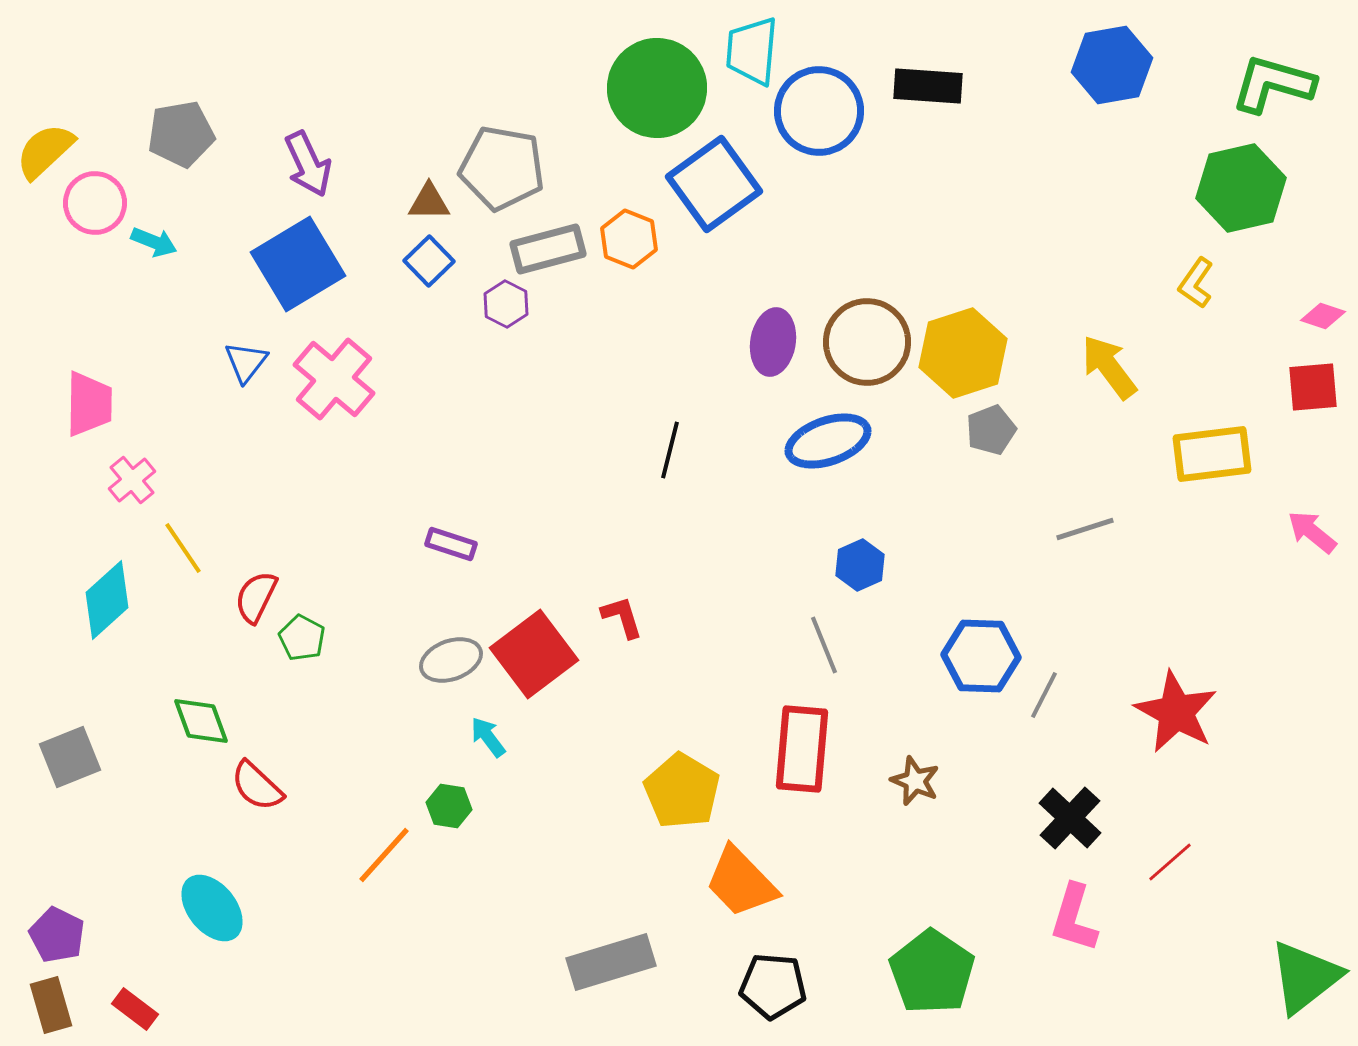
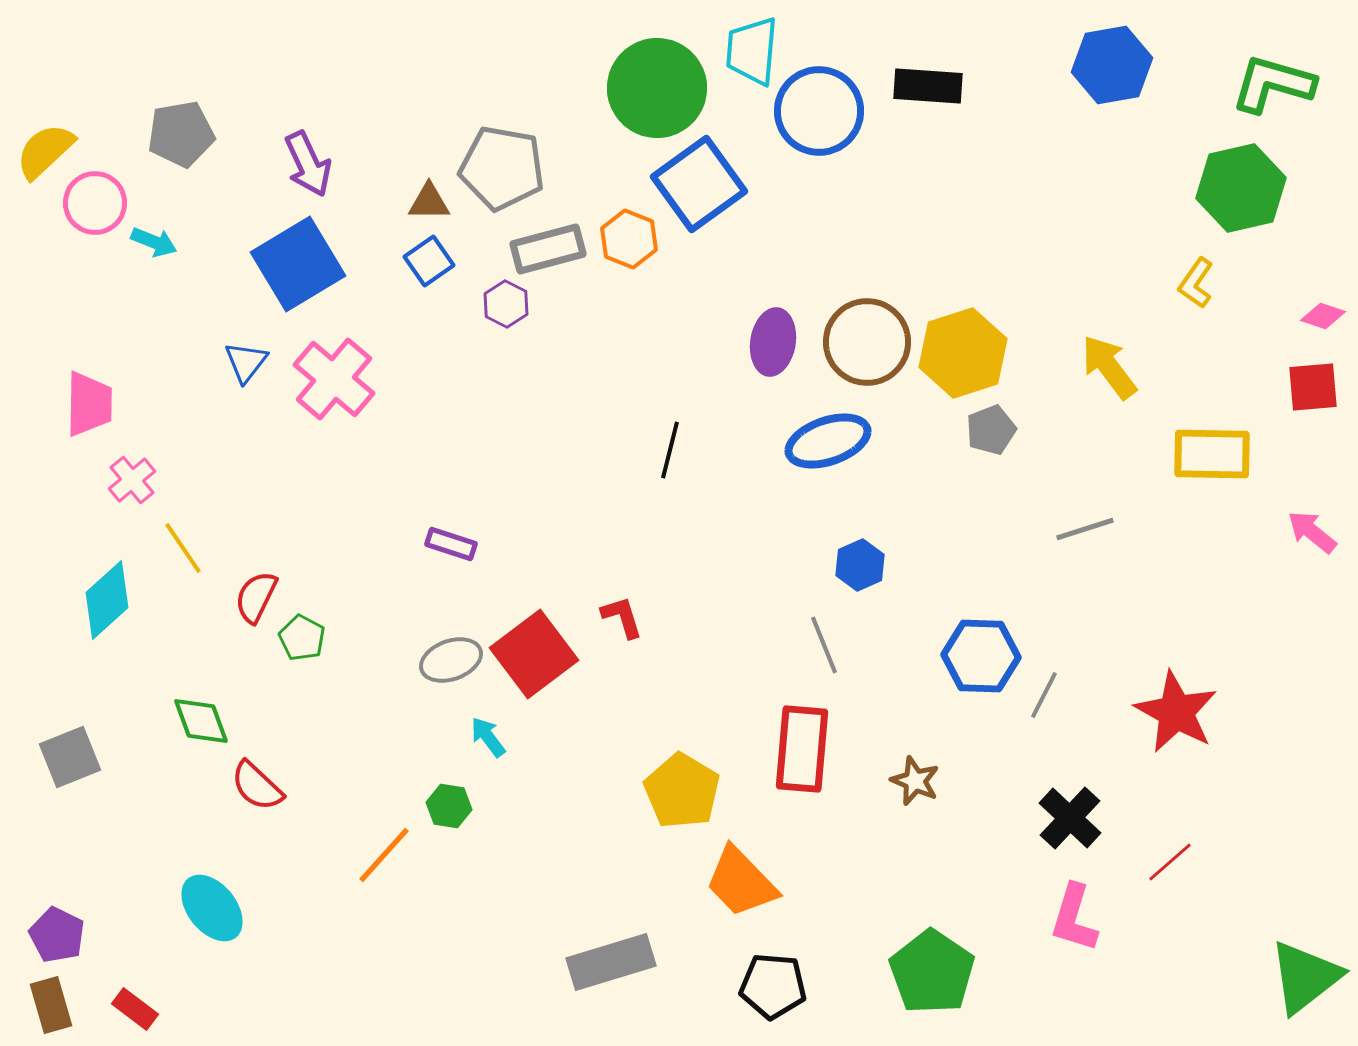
blue square at (714, 184): moved 15 px left
blue square at (429, 261): rotated 9 degrees clockwise
yellow rectangle at (1212, 454): rotated 8 degrees clockwise
